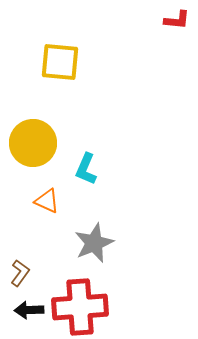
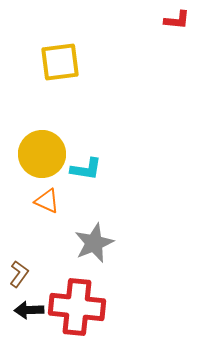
yellow square: rotated 12 degrees counterclockwise
yellow circle: moved 9 px right, 11 px down
cyan L-shape: rotated 104 degrees counterclockwise
brown L-shape: moved 1 px left, 1 px down
red cross: moved 3 px left; rotated 10 degrees clockwise
